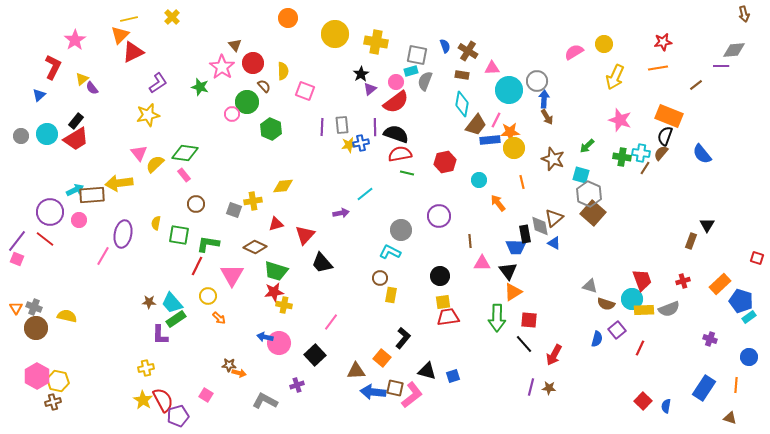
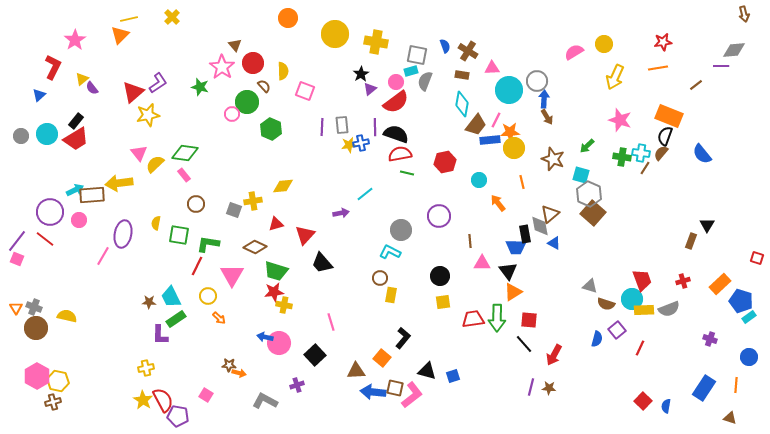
red triangle at (133, 52): moved 40 px down; rotated 15 degrees counterclockwise
brown triangle at (554, 218): moved 4 px left, 4 px up
cyan trapezoid at (172, 303): moved 1 px left, 6 px up; rotated 15 degrees clockwise
red trapezoid at (448, 317): moved 25 px right, 2 px down
pink line at (331, 322): rotated 54 degrees counterclockwise
purple pentagon at (178, 416): rotated 25 degrees clockwise
